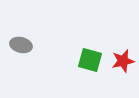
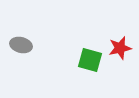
red star: moved 3 px left, 13 px up
